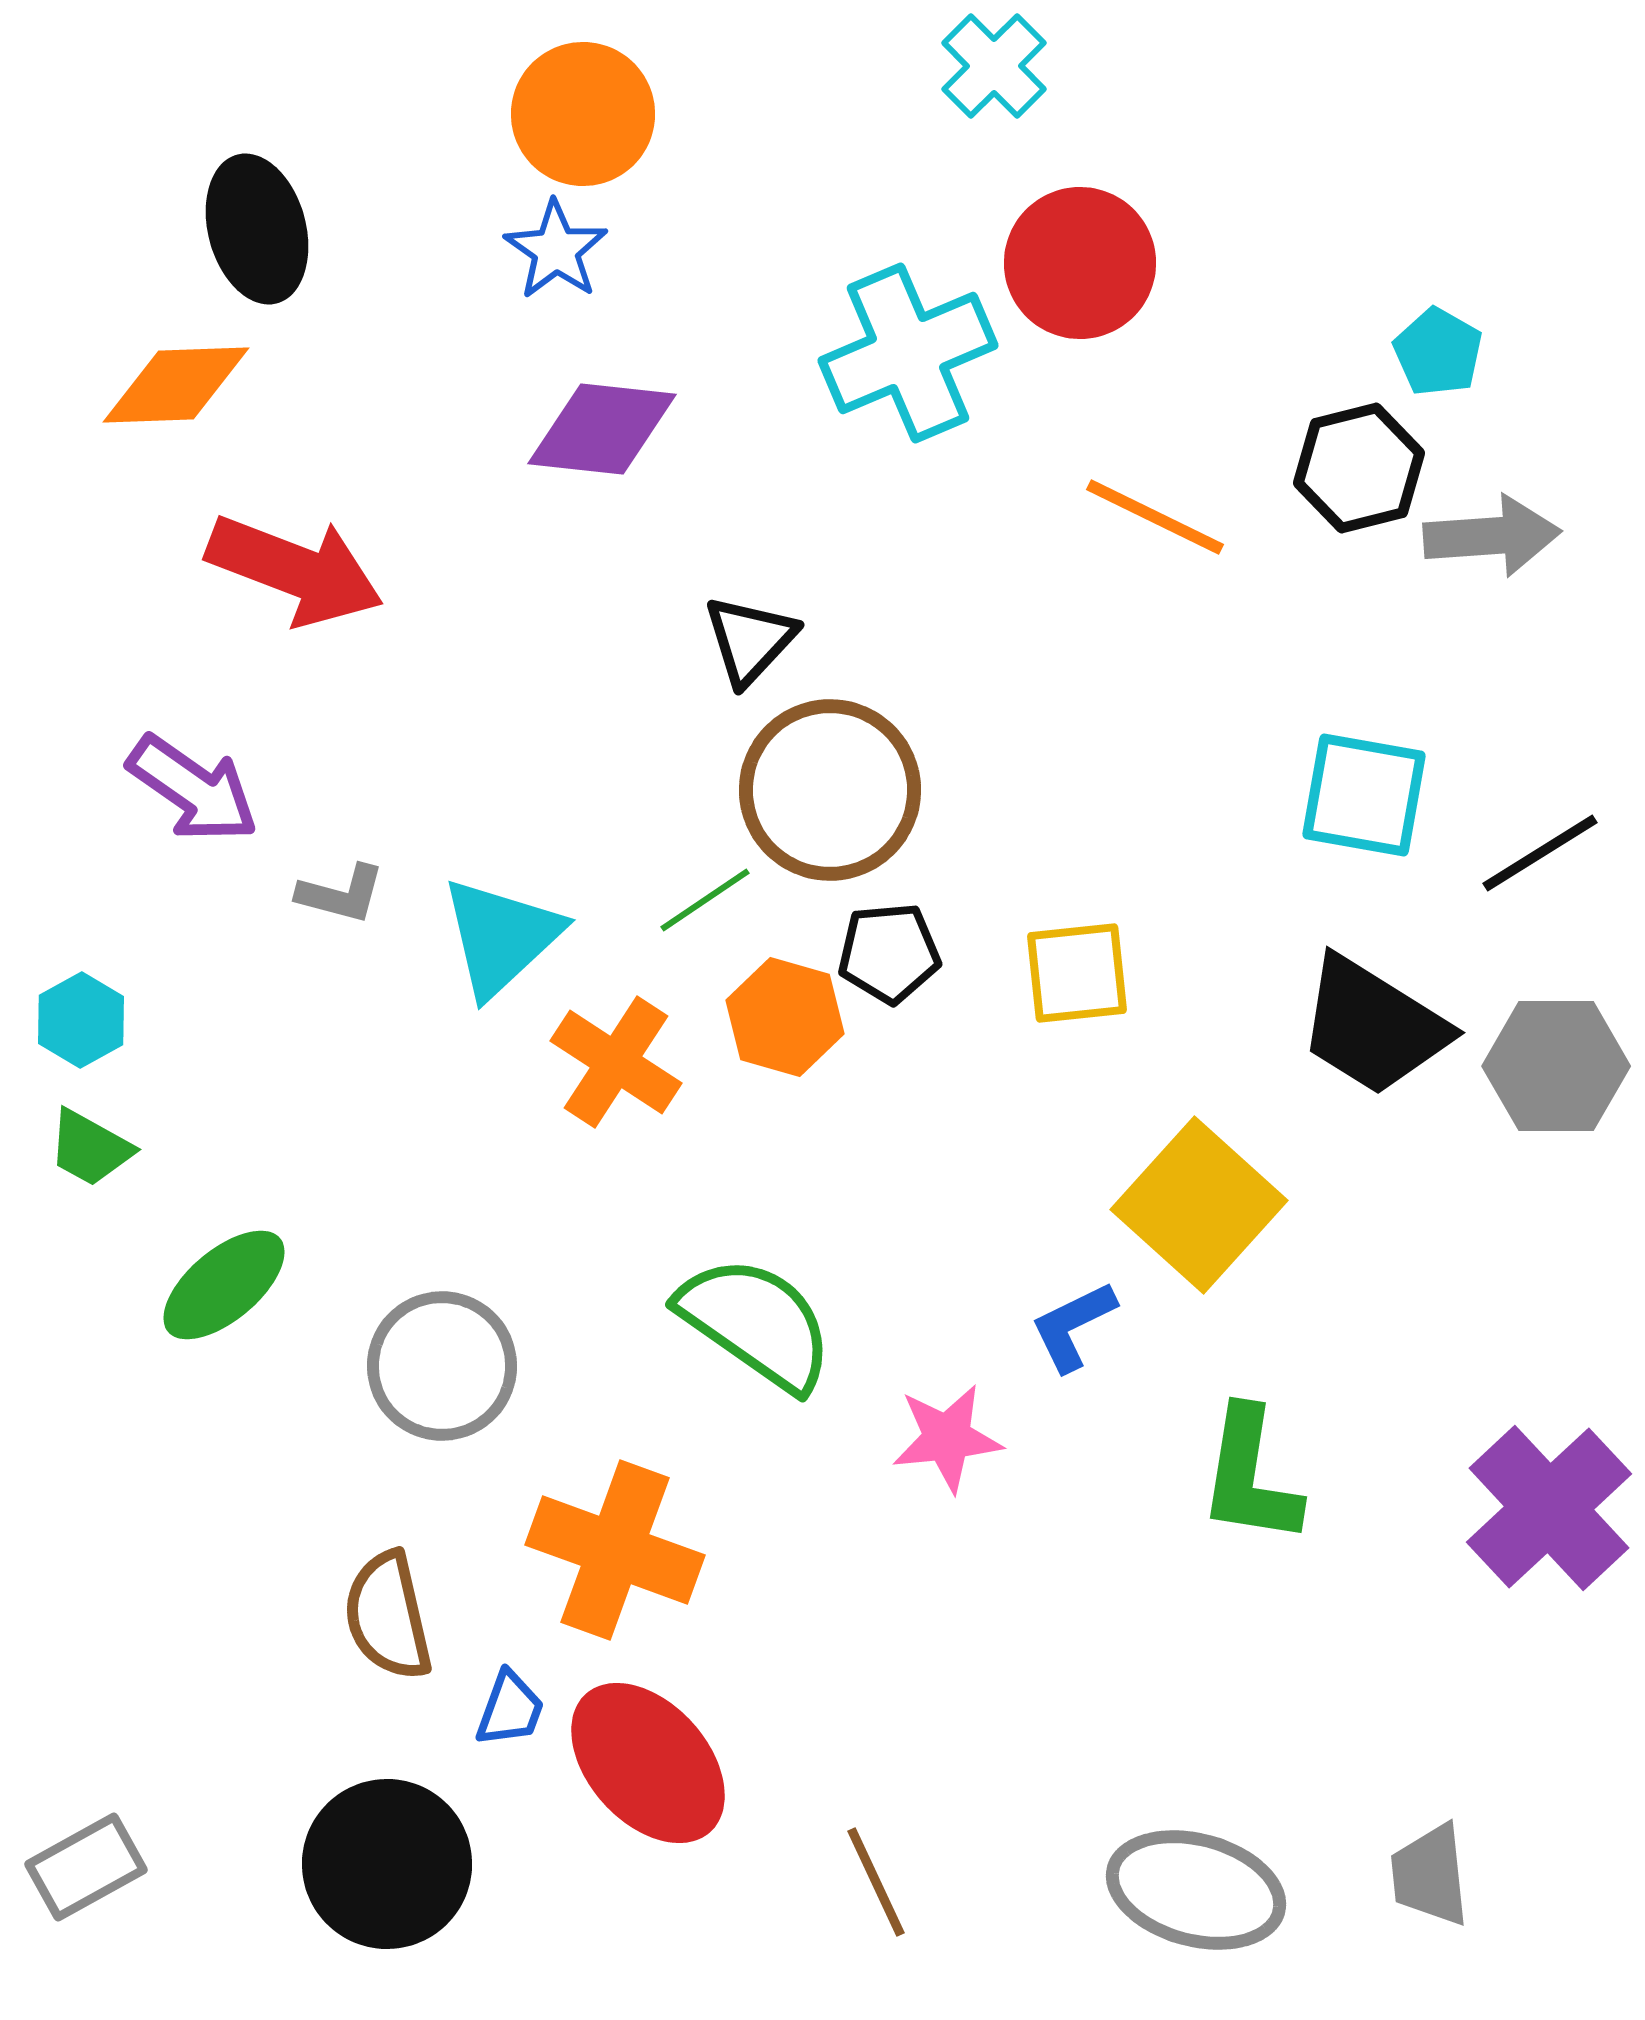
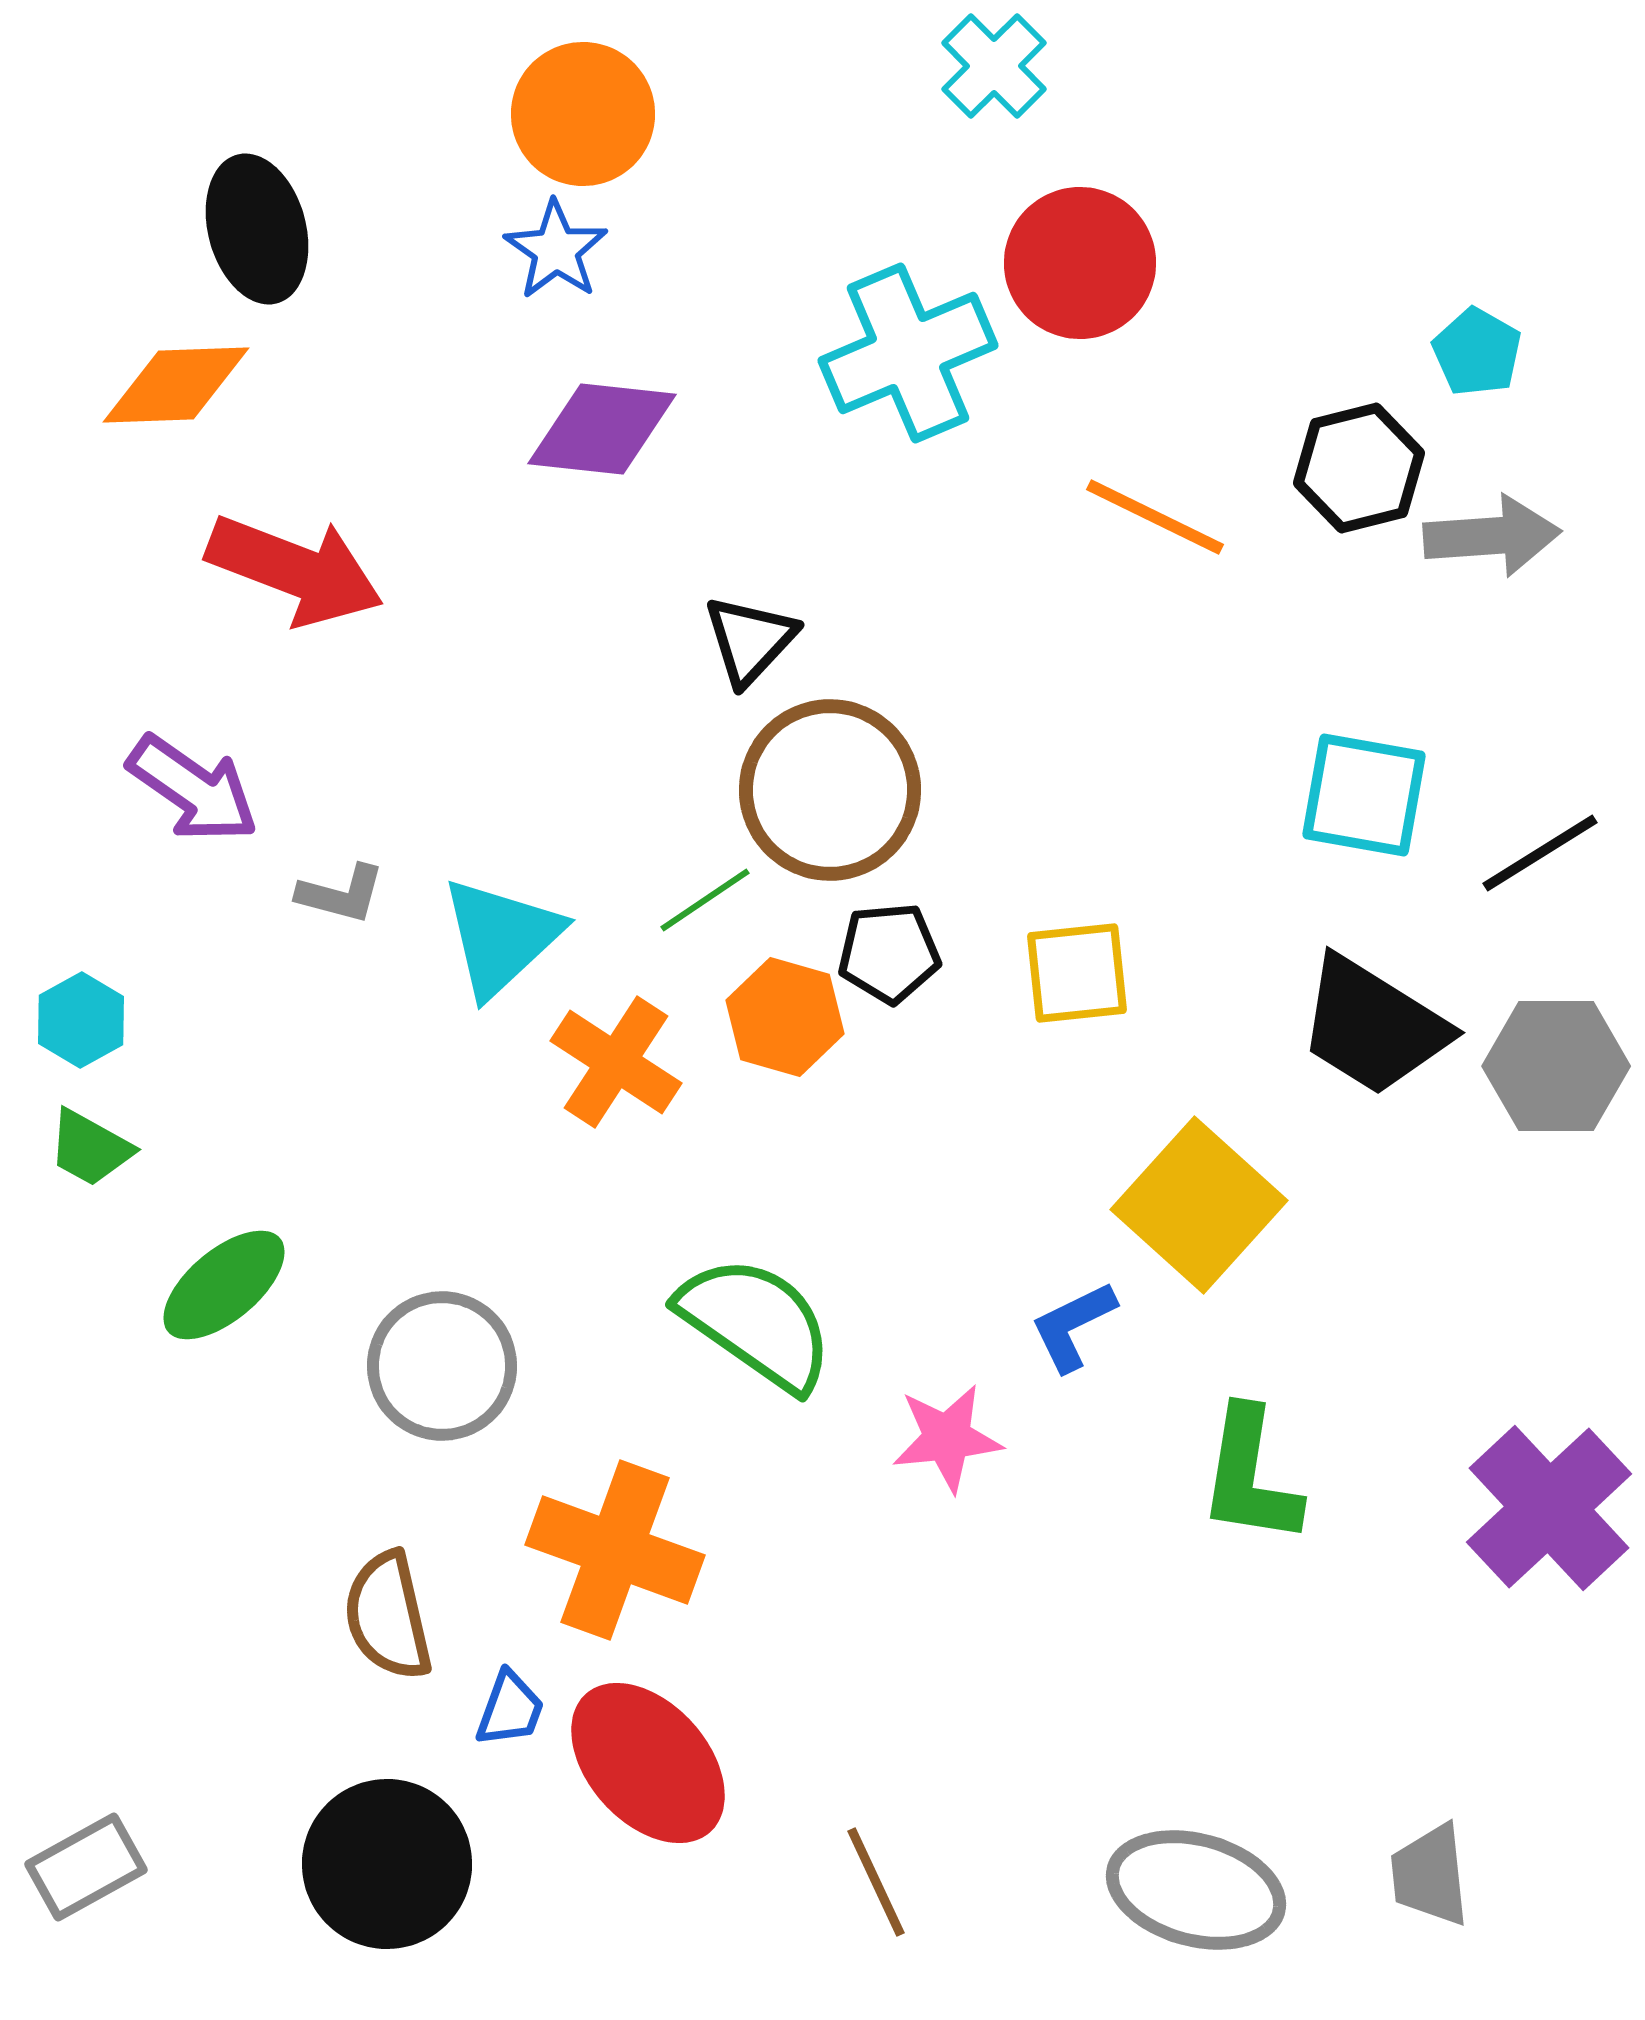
cyan pentagon at (1438, 352): moved 39 px right
